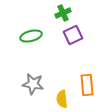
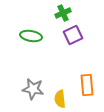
green ellipse: rotated 25 degrees clockwise
gray star: moved 5 px down
yellow semicircle: moved 2 px left
